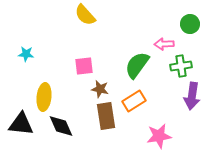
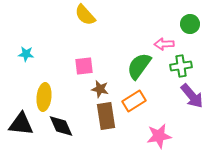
green semicircle: moved 2 px right, 1 px down
purple arrow: rotated 48 degrees counterclockwise
